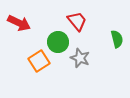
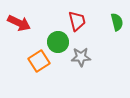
red trapezoid: rotated 25 degrees clockwise
green semicircle: moved 17 px up
gray star: moved 1 px right, 1 px up; rotated 24 degrees counterclockwise
